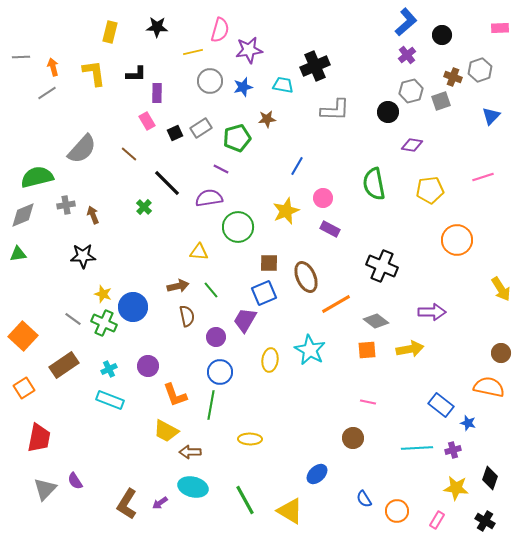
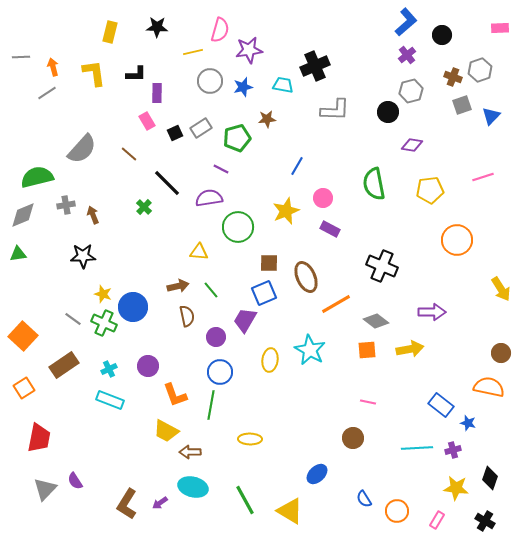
gray square at (441, 101): moved 21 px right, 4 px down
